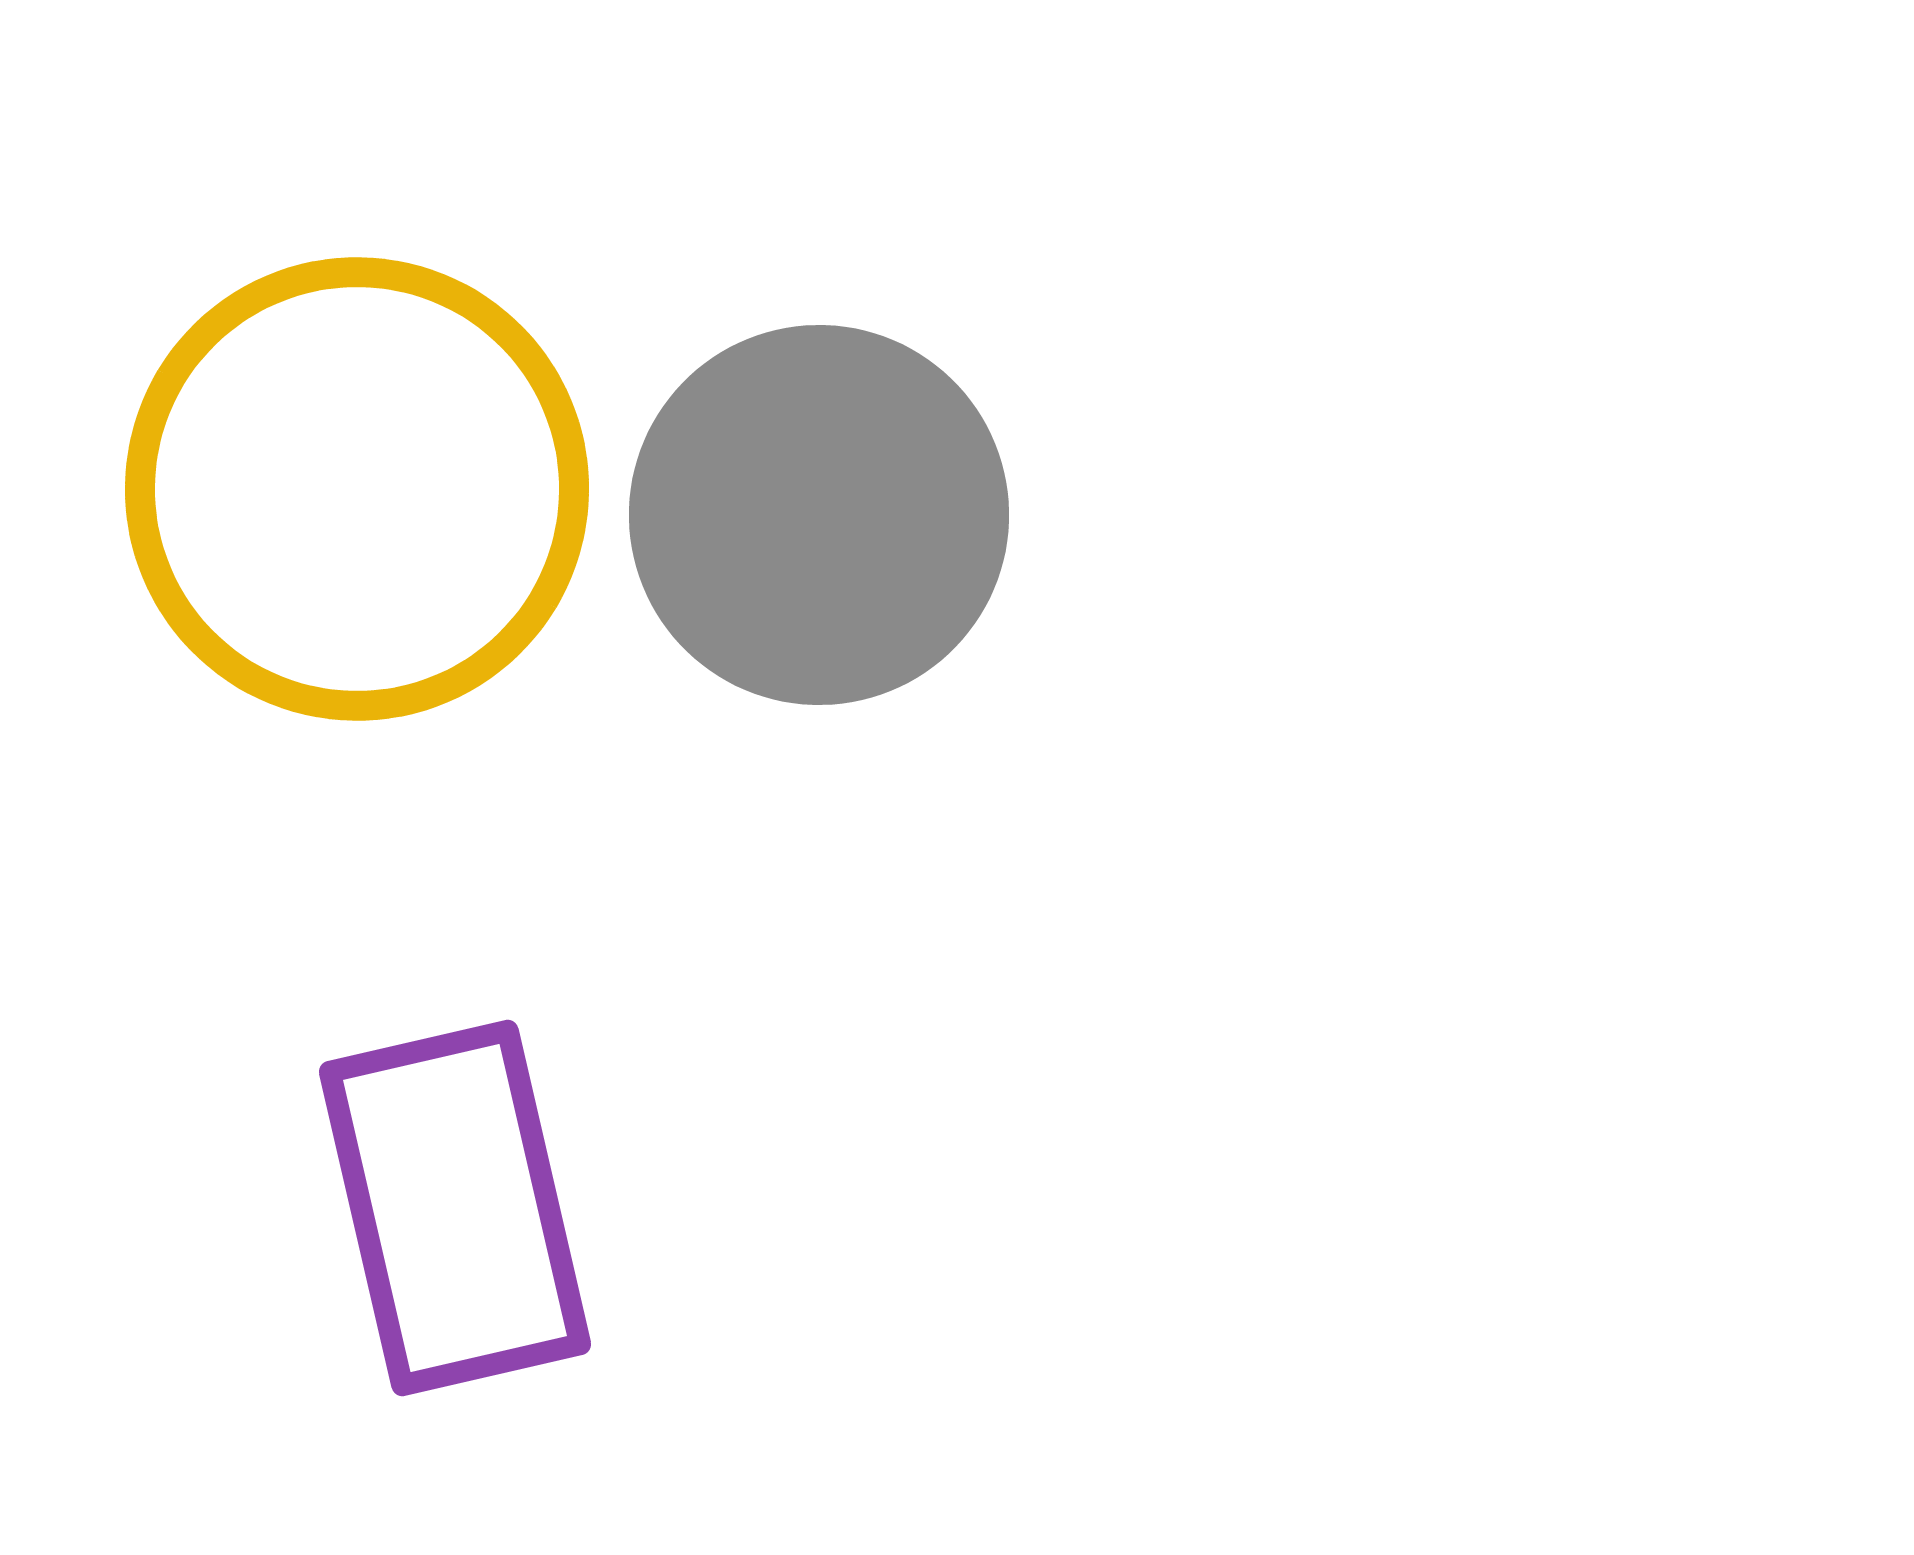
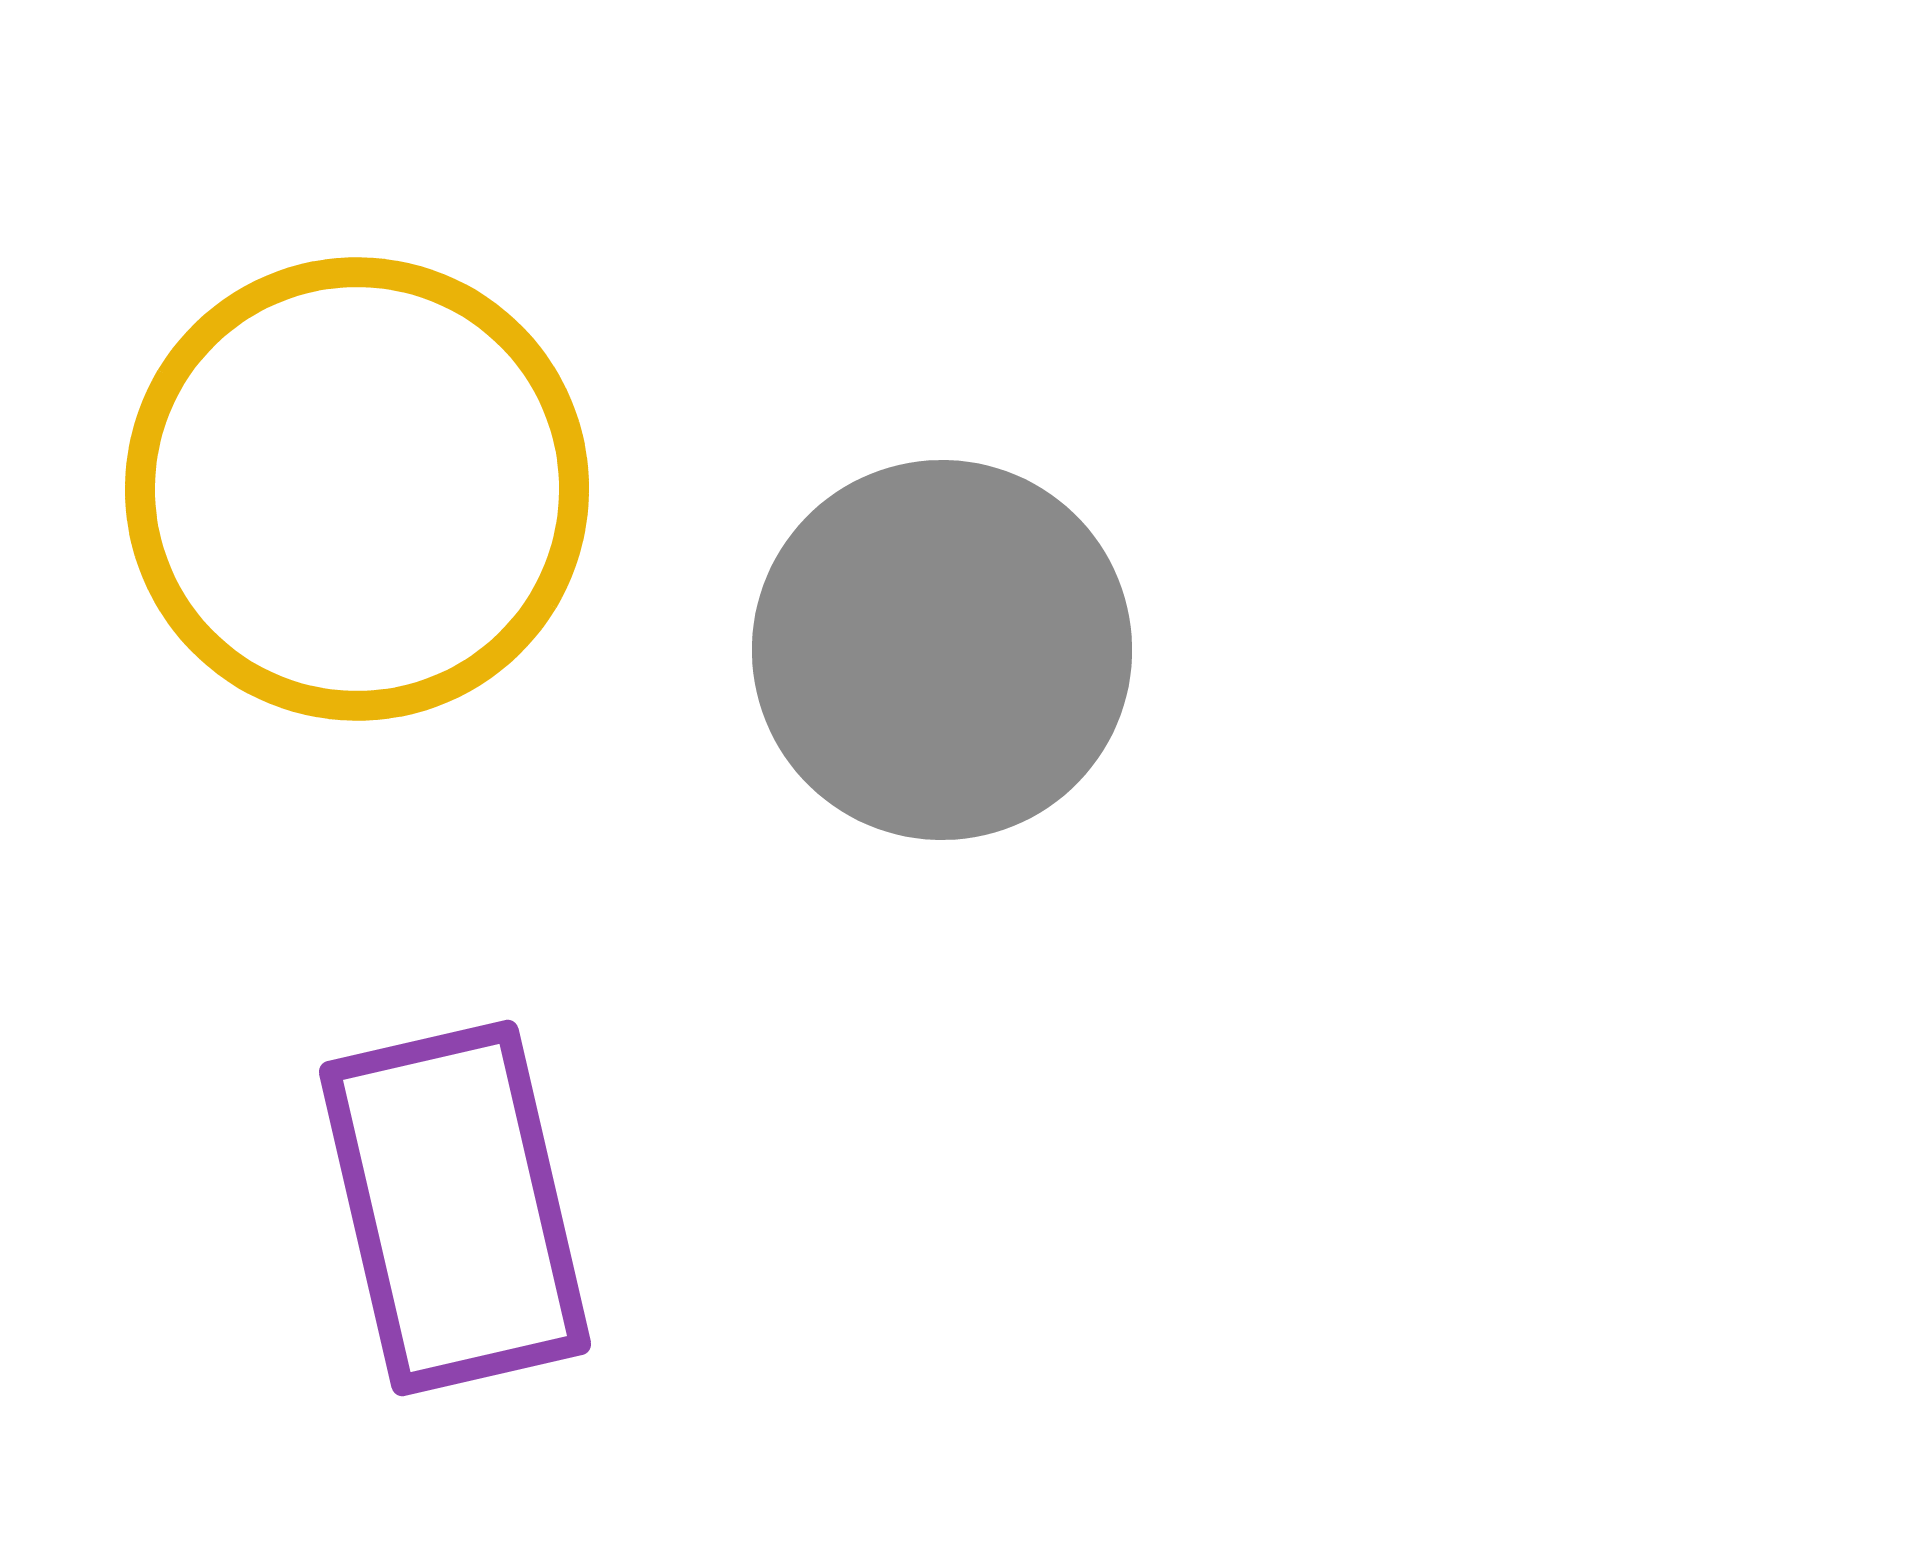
gray circle: moved 123 px right, 135 px down
